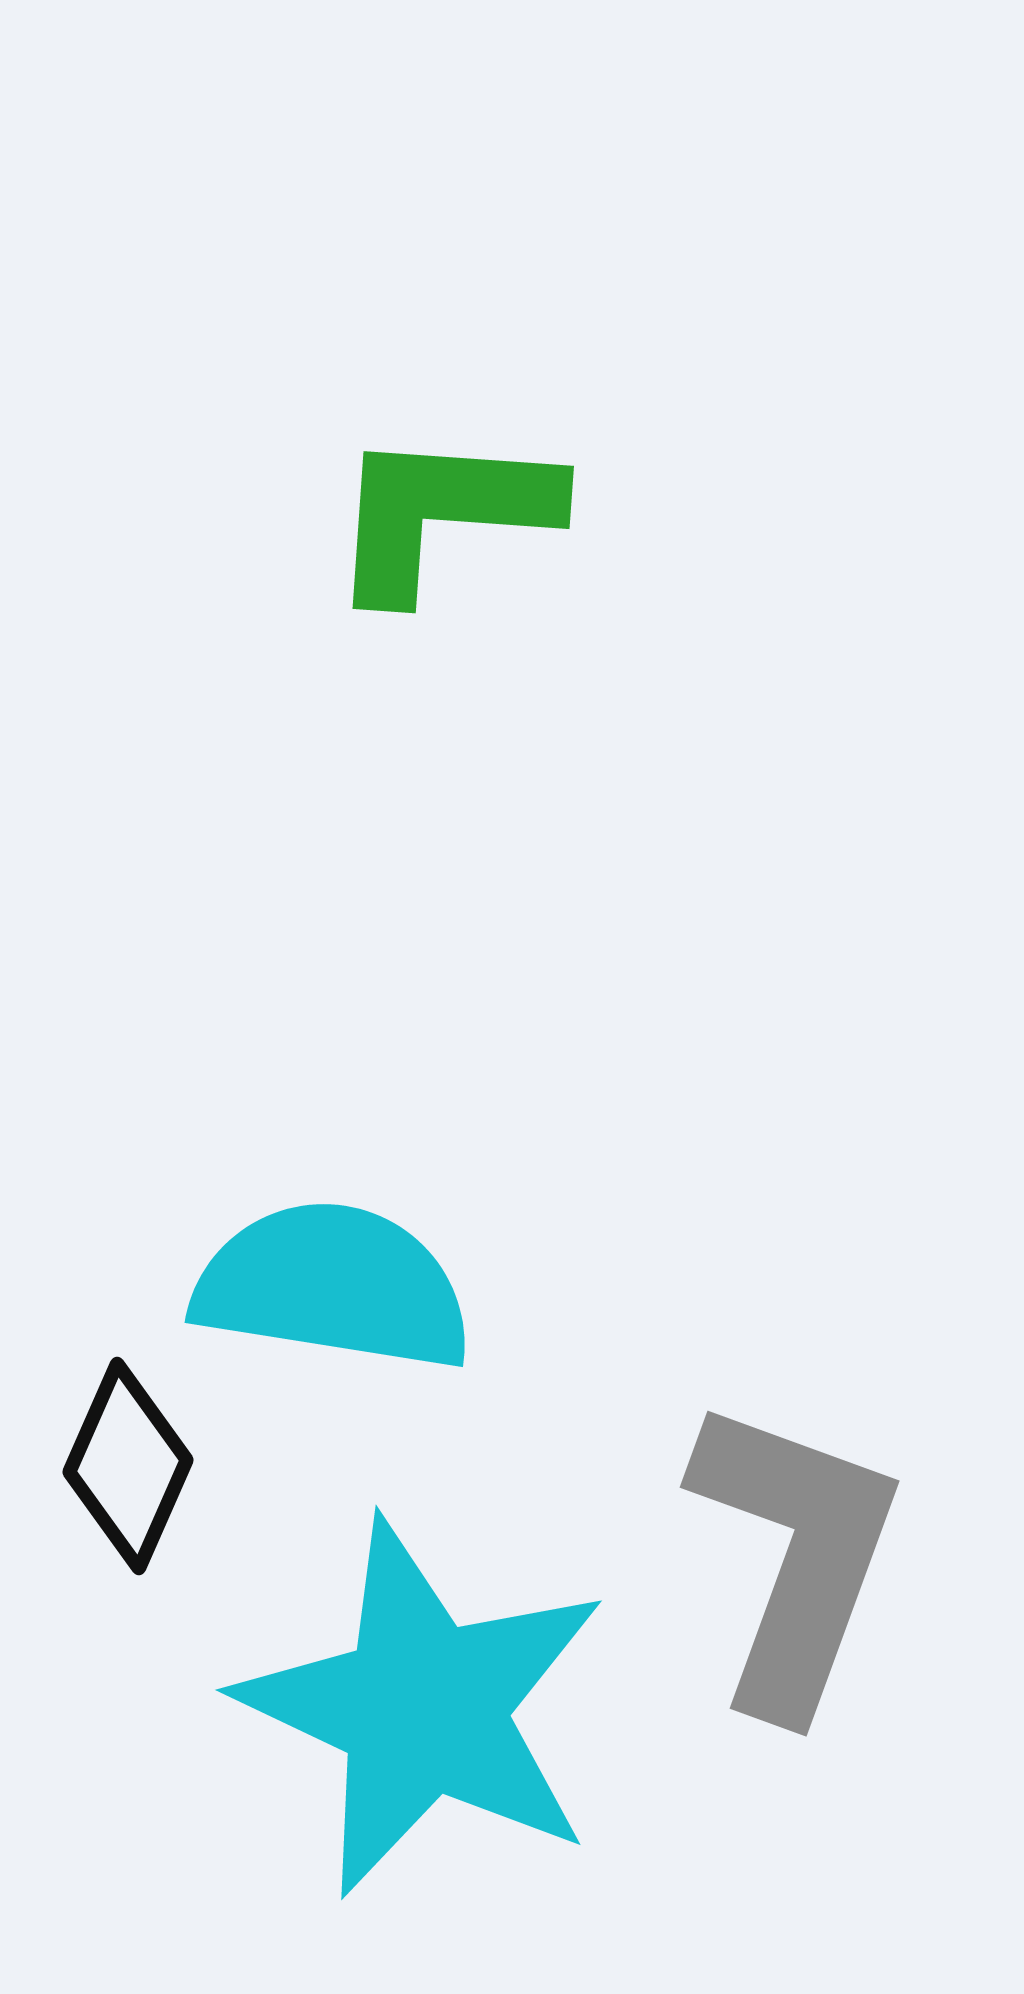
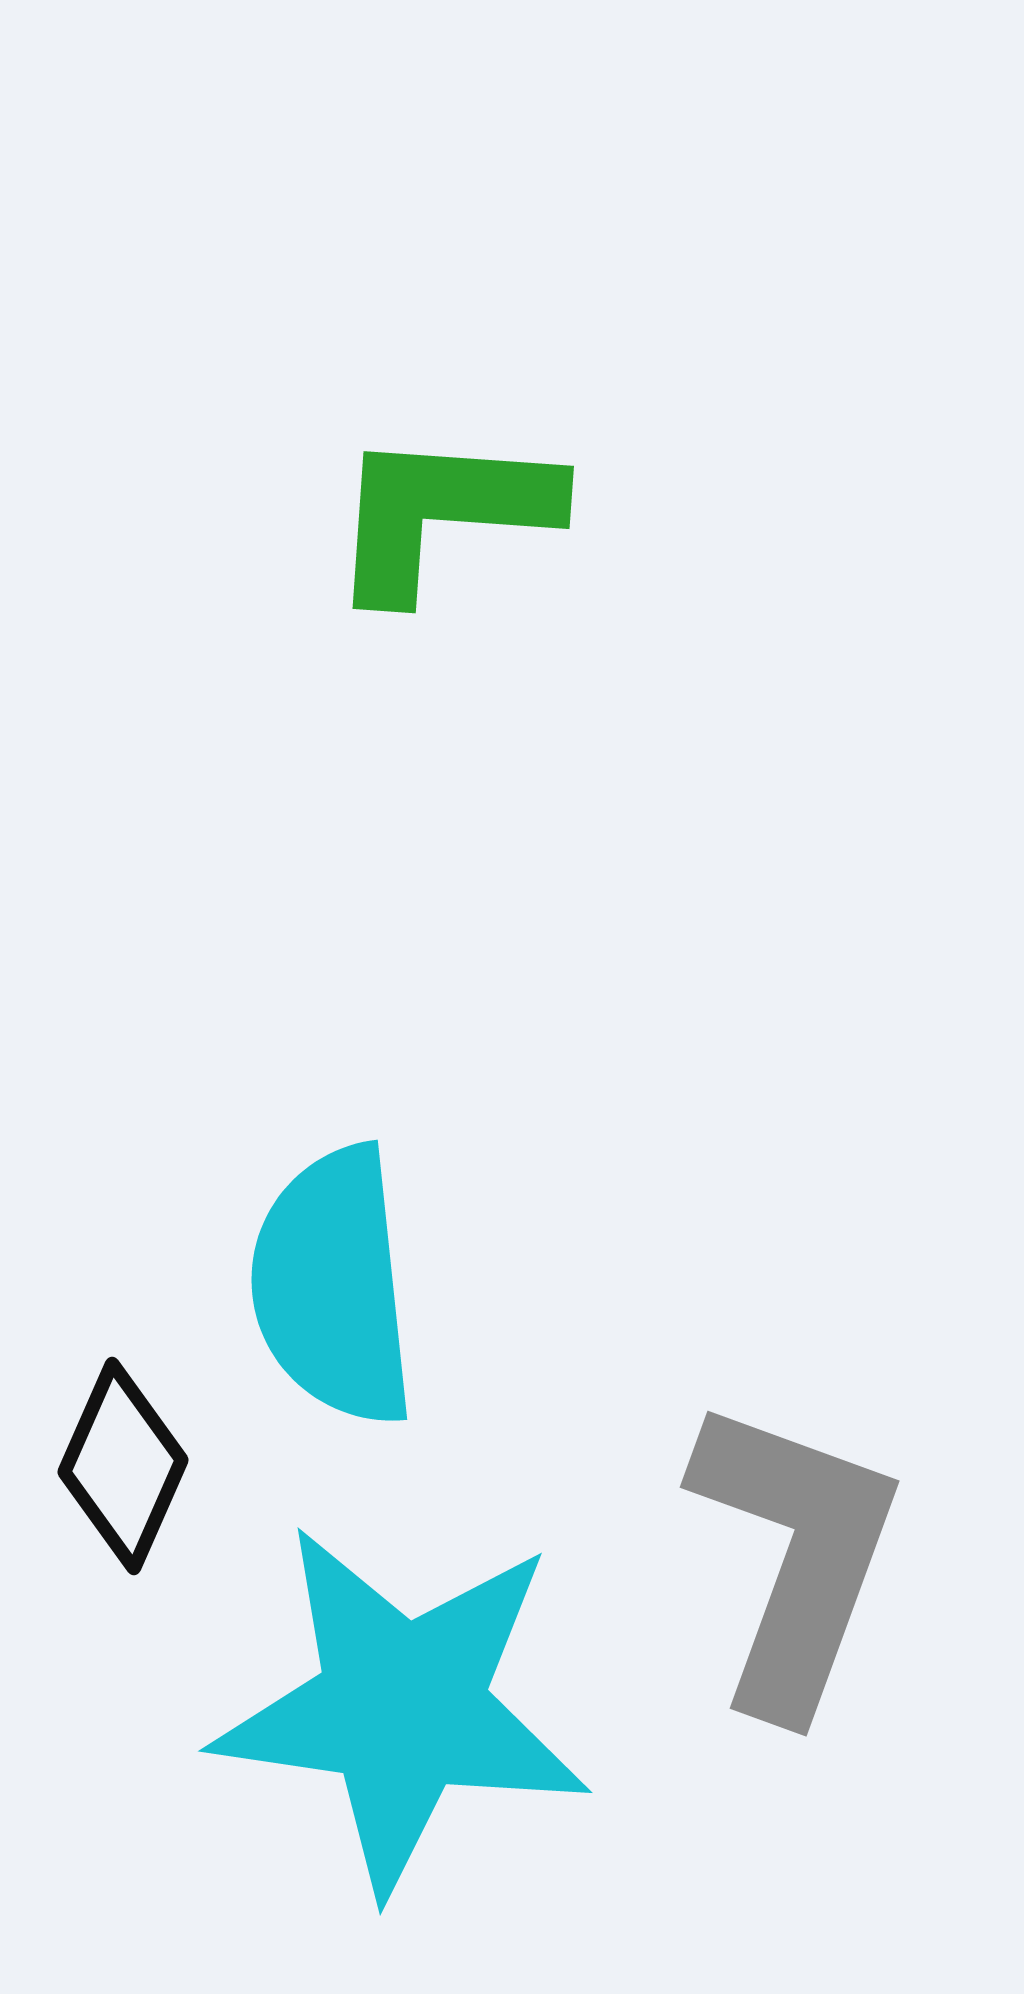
cyan semicircle: rotated 105 degrees counterclockwise
black diamond: moved 5 px left
cyan star: moved 21 px left; rotated 17 degrees counterclockwise
